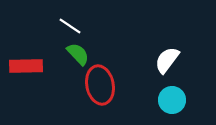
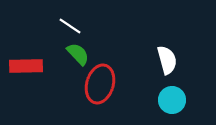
white semicircle: rotated 128 degrees clockwise
red ellipse: moved 1 px up; rotated 27 degrees clockwise
